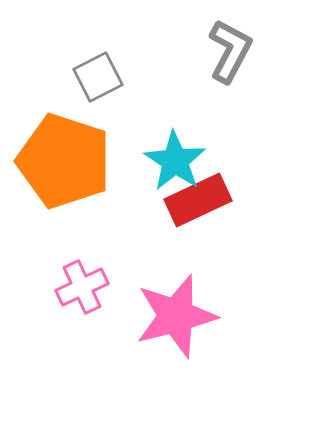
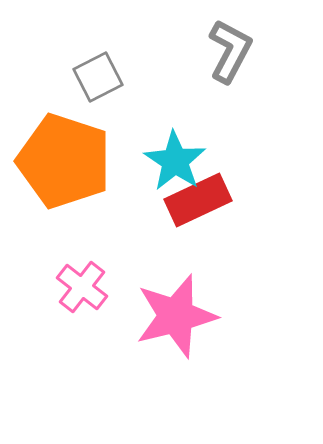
pink cross: rotated 27 degrees counterclockwise
